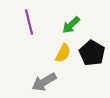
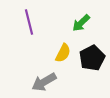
green arrow: moved 10 px right, 2 px up
black pentagon: moved 5 px down; rotated 15 degrees clockwise
